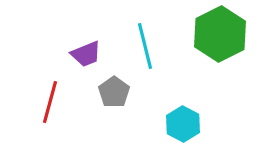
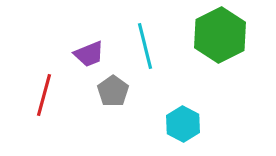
green hexagon: moved 1 px down
purple trapezoid: moved 3 px right
gray pentagon: moved 1 px left, 1 px up
red line: moved 6 px left, 7 px up
